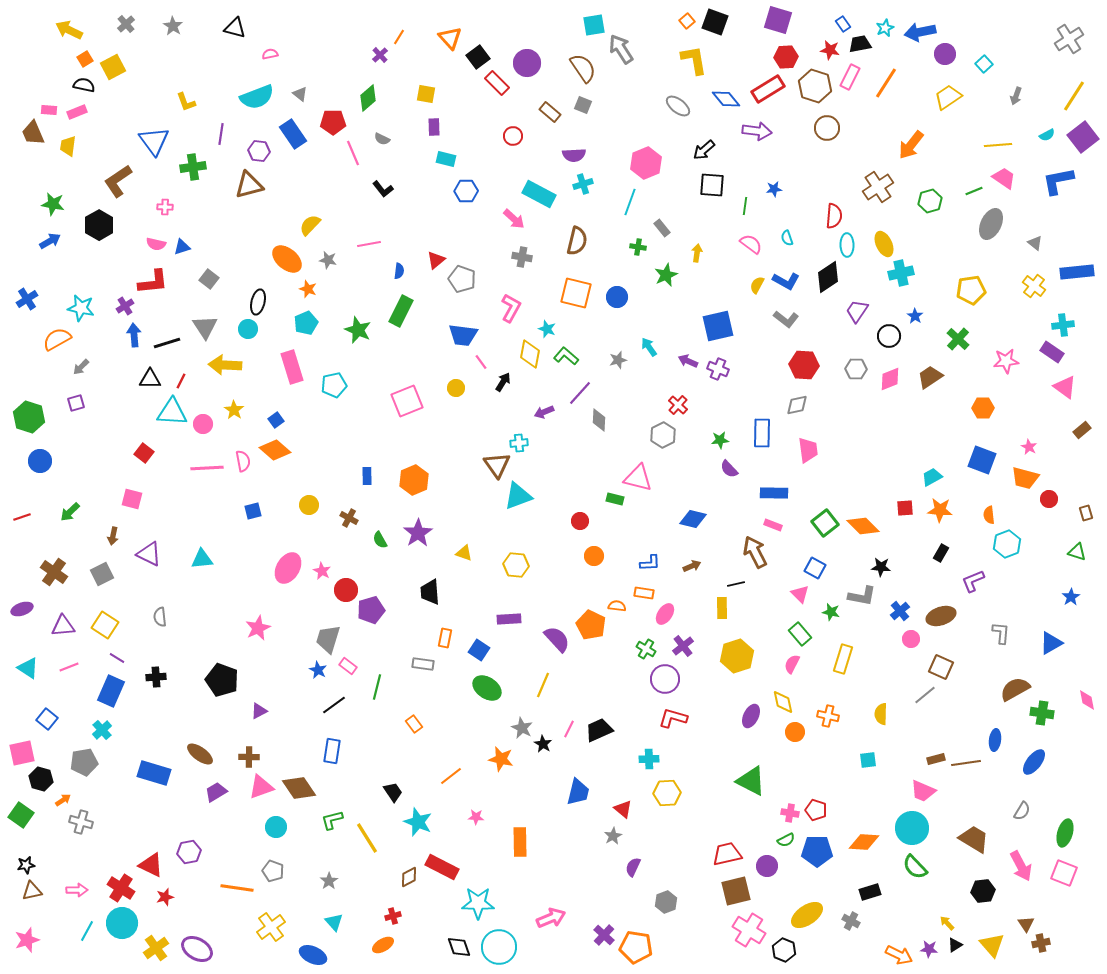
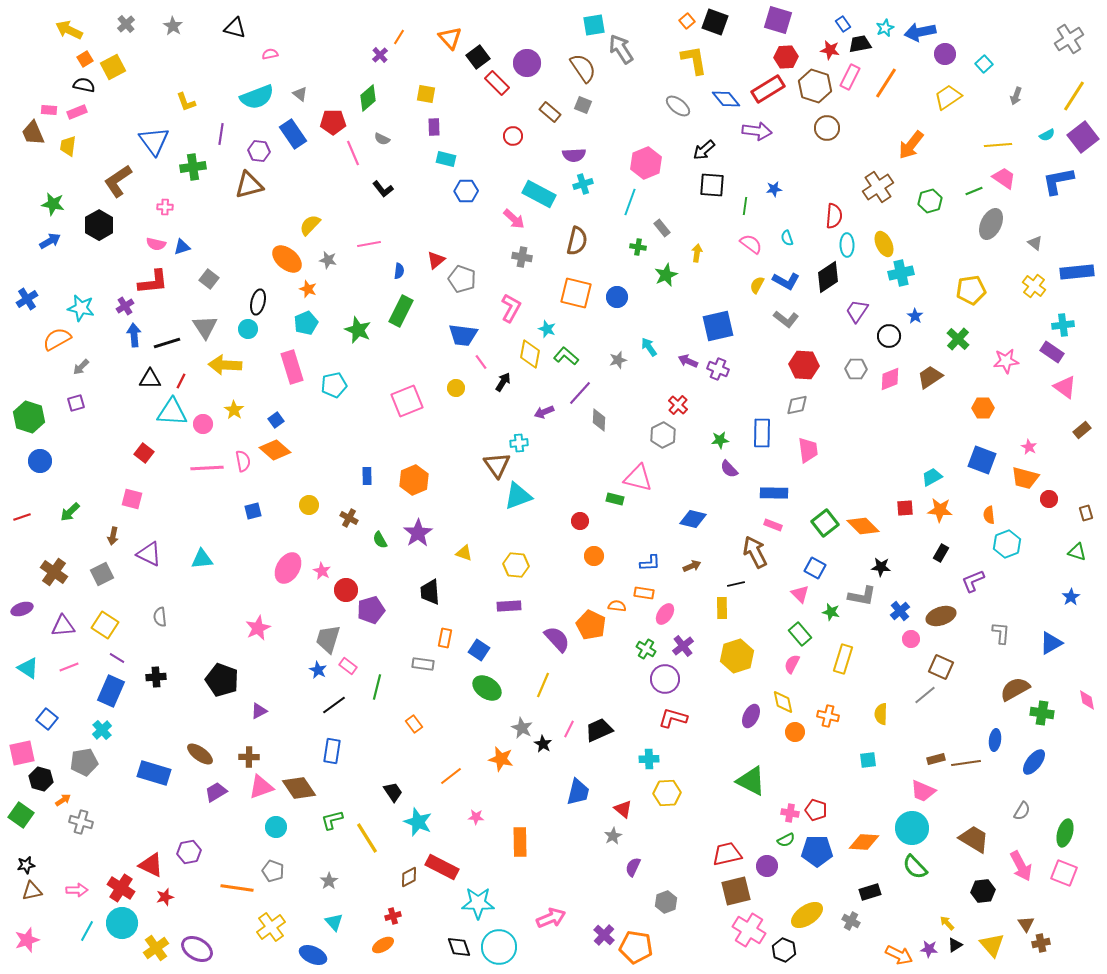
purple rectangle at (509, 619): moved 13 px up
